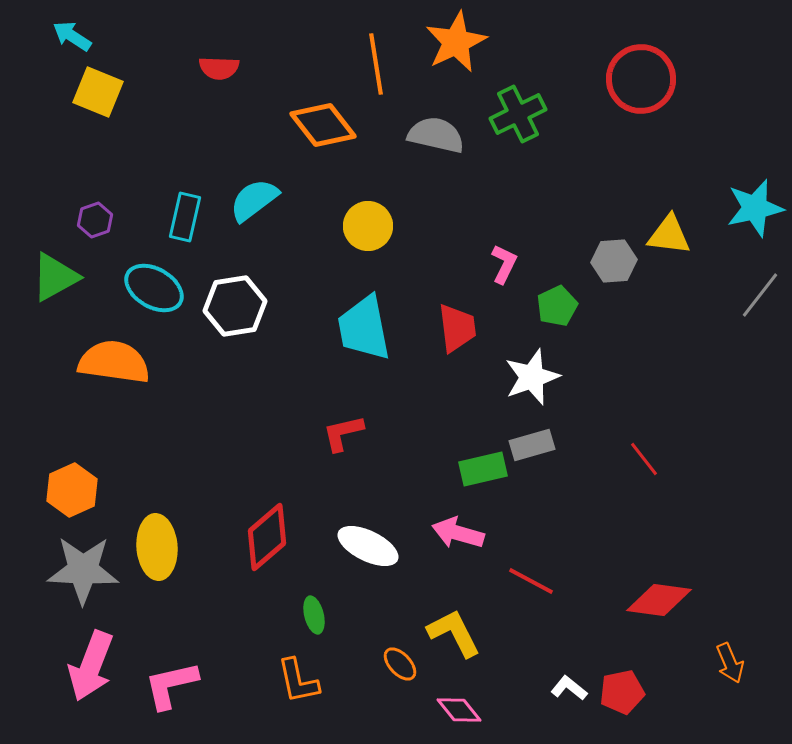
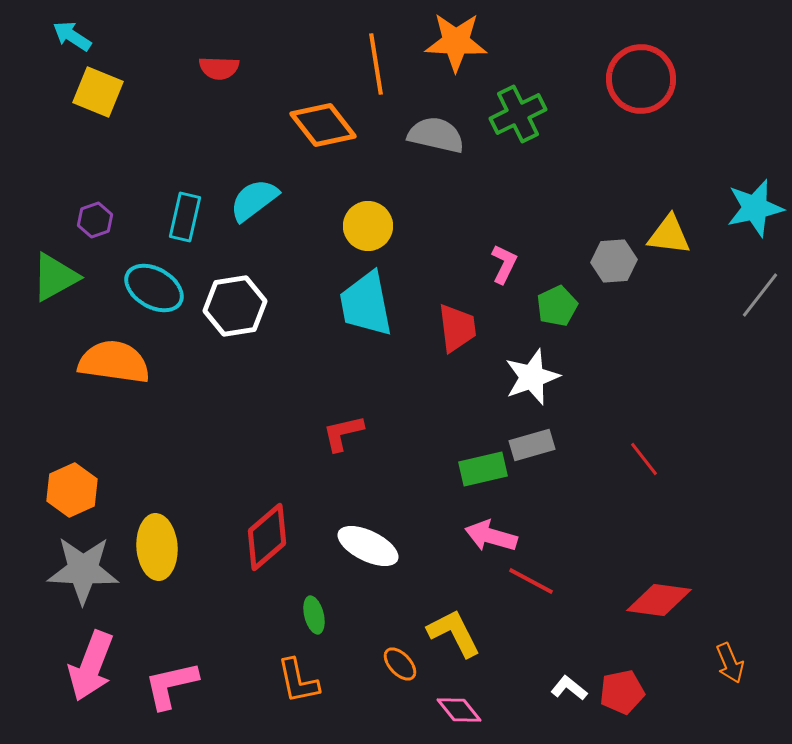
orange star at (456, 42): rotated 28 degrees clockwise
cyan trapezoid at (364, 328): moved 2 px right, 24 px up
pink arrow at (458, 533): moved 33 px right, 3 px down
